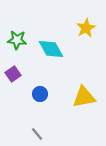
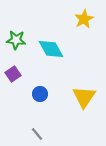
yellow star: moved 2 px left, 9 px up
green star: moved 1 px left
yellow triangle: rotated 45 degrees counterclockwise
